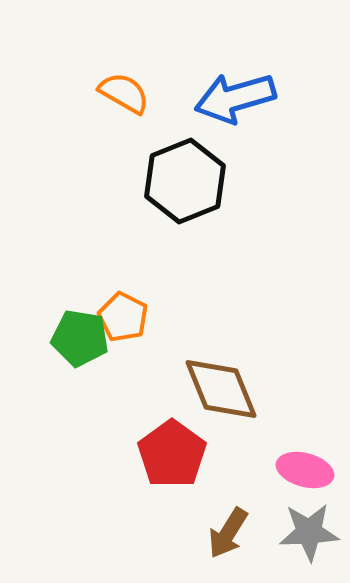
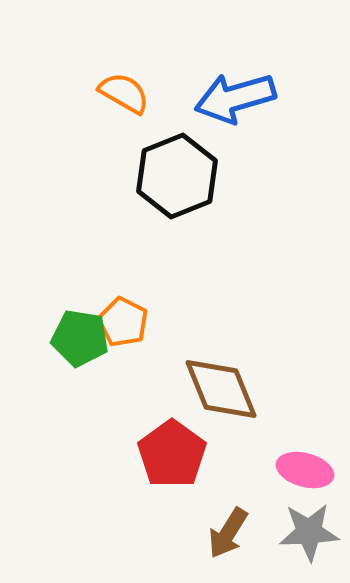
black hexagon: moved 8 px left, 5 px up
orange pentagon: moved 5 px down
